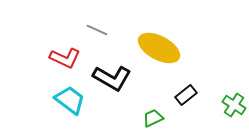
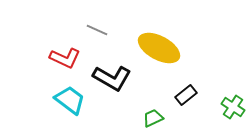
green cross: moved 1 px left, 2 px down
